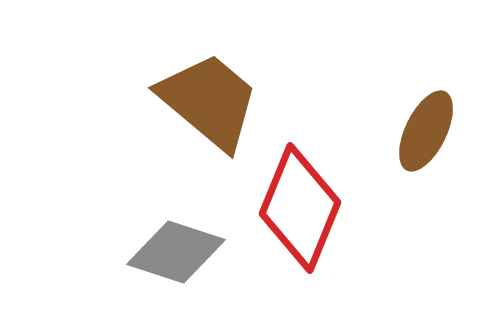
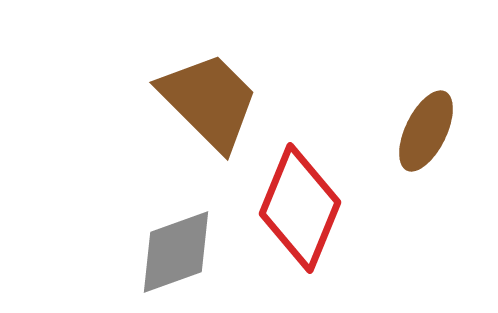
brown trapezoid: rotated 5 degrees clockwise
gray diamond: rotated 38 degrees counterclockwise
